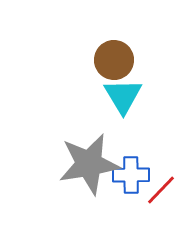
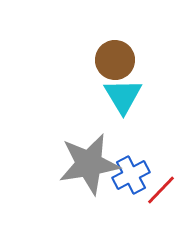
brown circle: moved 1 px right
blue cross: rotated 27 degrees counterclockwise
